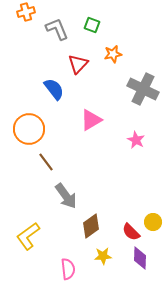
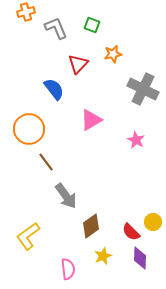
gray L-shape: moved 1 px left, 1 px up
yellow star: rotated 18 degrees counterclockwise
